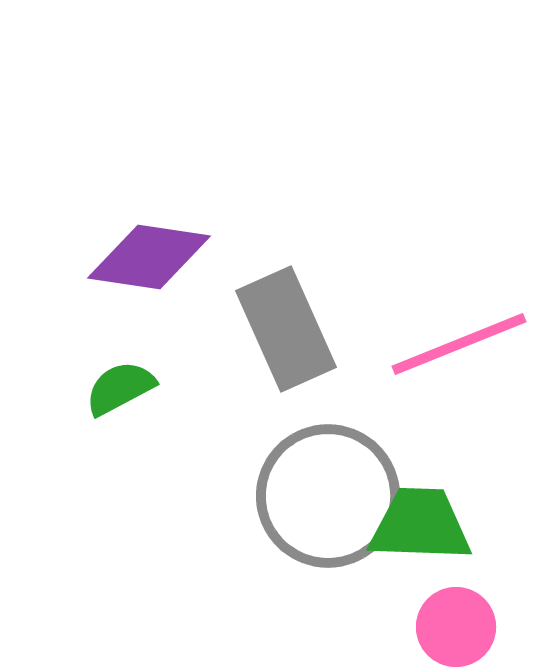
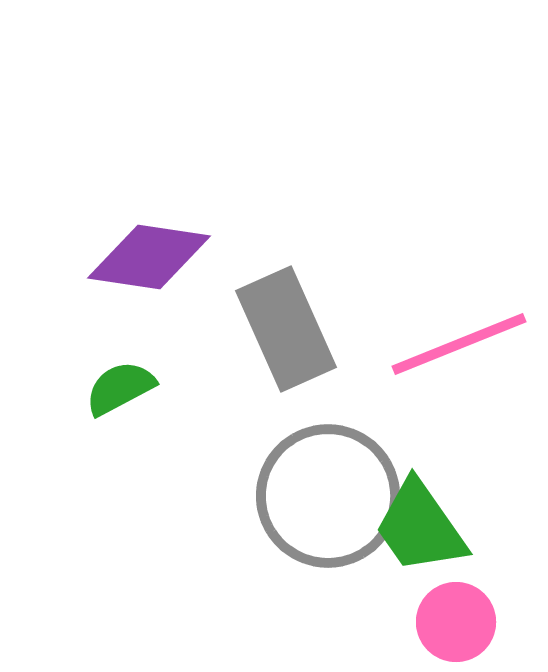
green trapezoid: moved 2 px down; rotated 127 degrees counterclockwise
pink circle: moved 5 px up
